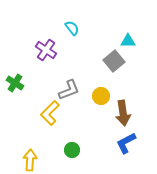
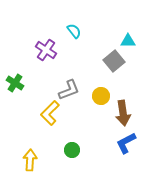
cyan semicircle: moved 2 px right, 3 px down
